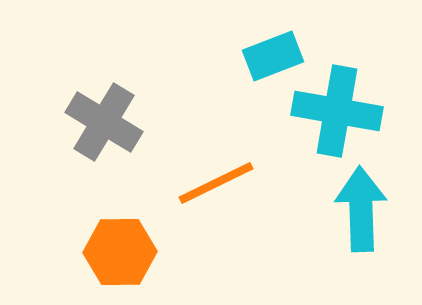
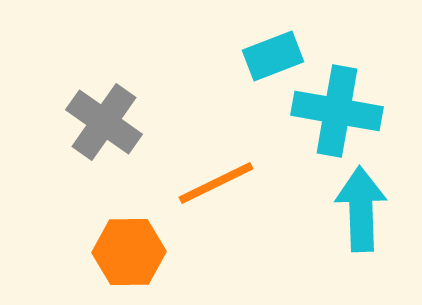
gray cross: rotated 4 degrees clockwise
orange hexagon: moved 9 px right
